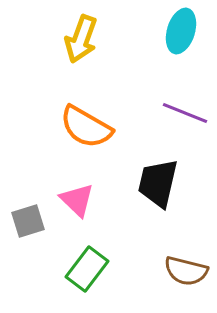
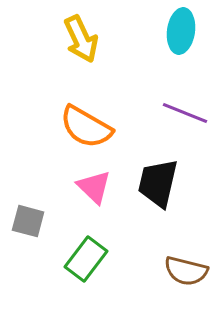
cyan ellipse: rotated 9 degrees counterclockwise
yellow arrow: rotated 45 degrees counterclockwise
pink triangle: moved 17 px right, 13 px up
gray square: rotated 32 degrees clockwise
green rectangle: moved 1 px left, 10 px up
